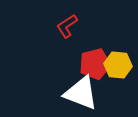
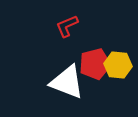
red L-shape: rotated 10 degrees clockwise
white triangle: moved 14 px left, 11 px up
